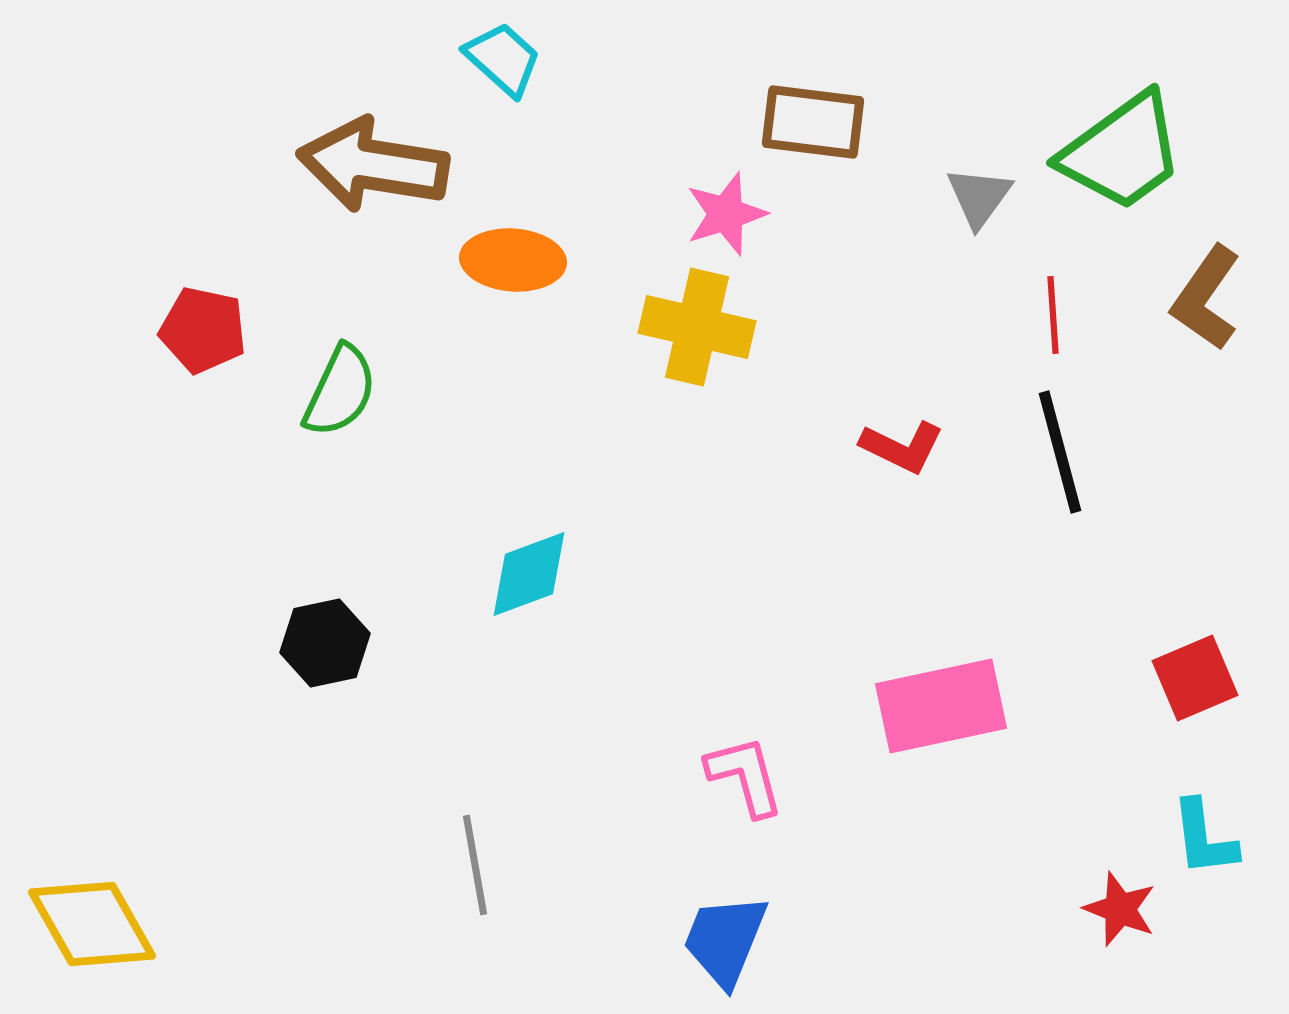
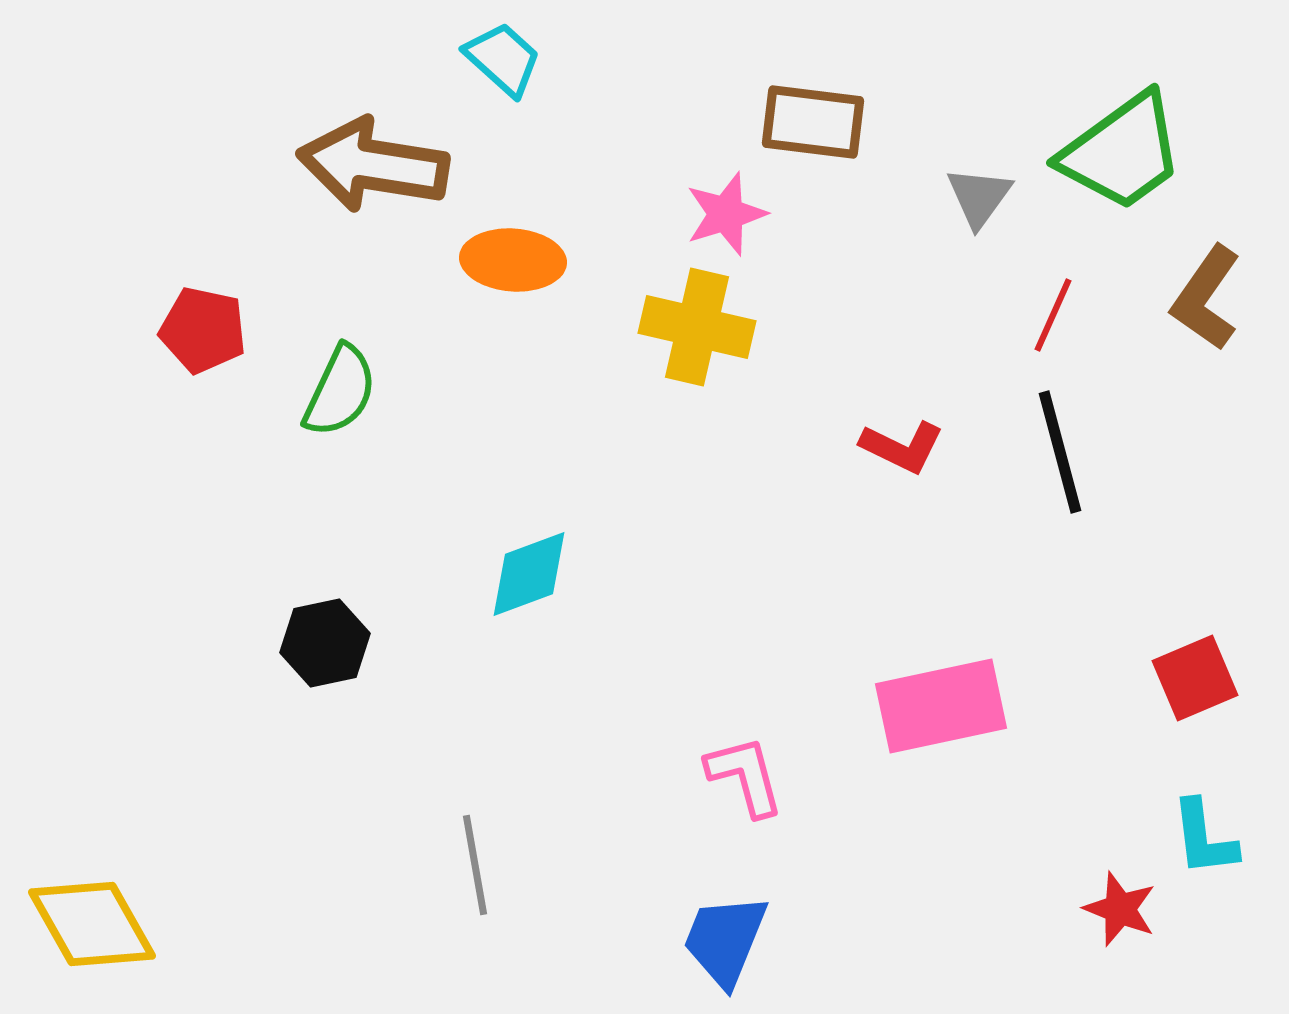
red line: rotated 28 degrees clockwise
